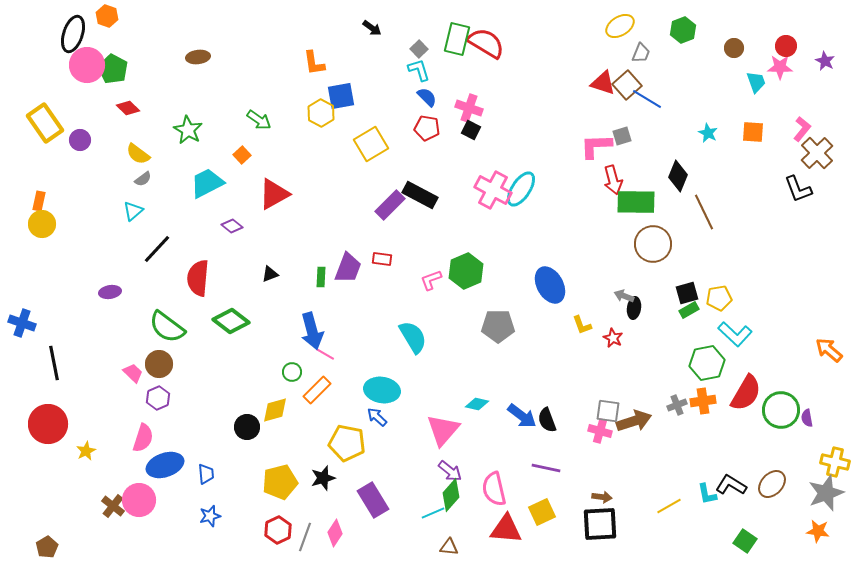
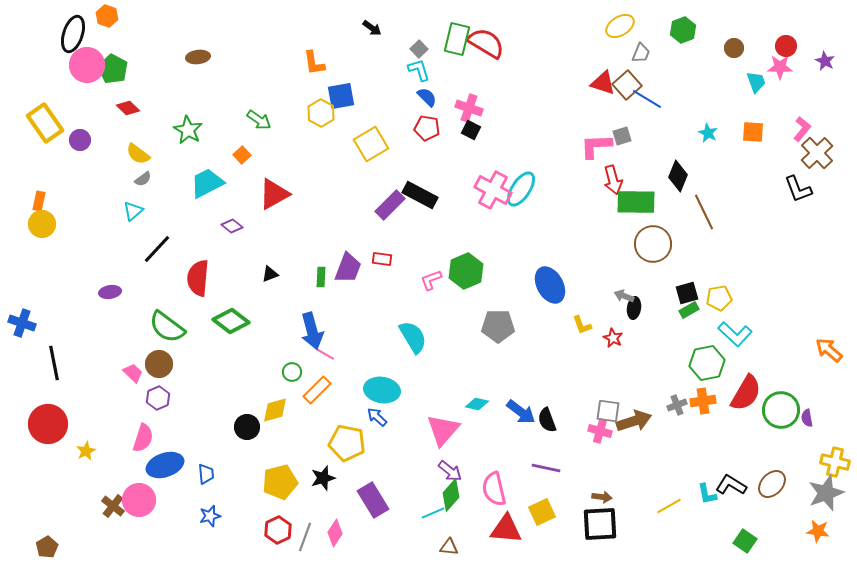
blue arrow at (522, 416): moved 1 px left, 4 px up
